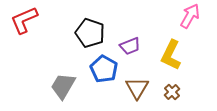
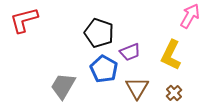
red L-shape: rotated 8 degrees clockwise
black pentagon: moved 9 px right
purple trapezoid: moved 6 px down
brown cross: moved 2 px right, 1 px down
